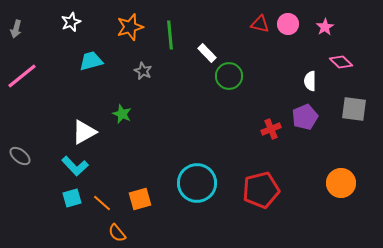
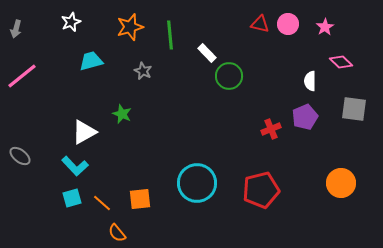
orange square: rotated 10 degrees clockwise
